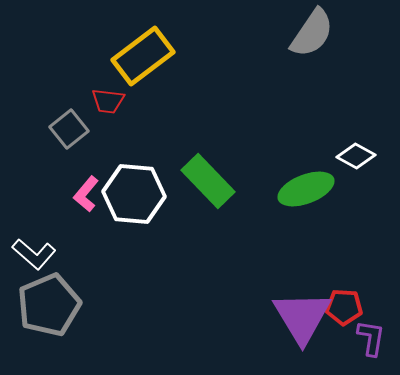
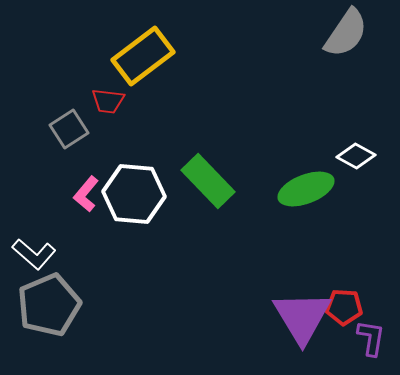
gray semicircle: moved 34 px right
gray square: rotated 6 degrees clockwise
